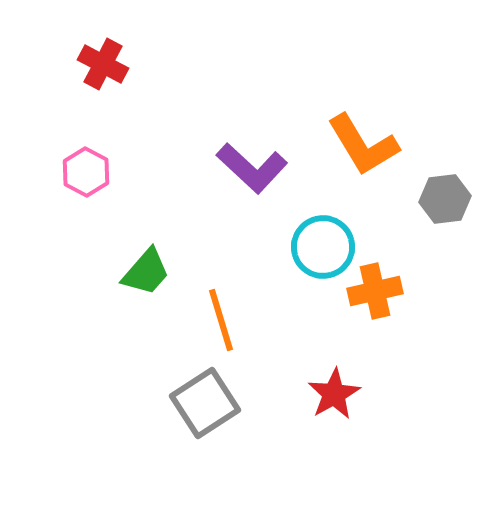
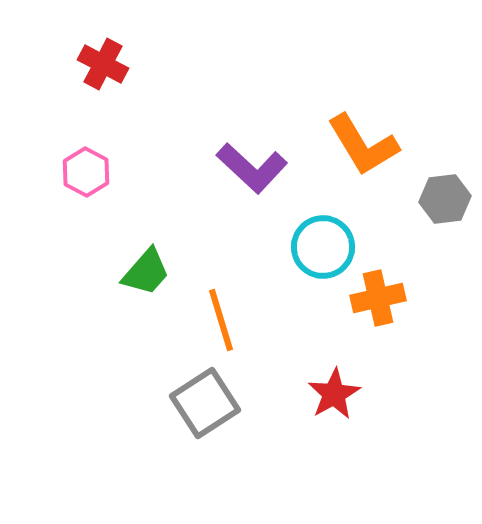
orange cross: moved 3 px right, 7 px down
